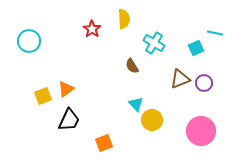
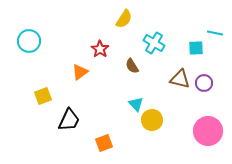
yellow semicircle: rotated 36 degrees clockwise
red star: moved 8 px right, 20 px down
cyan square: rotated 21 degrees clockwise
brown triangle: rotated 35 degrees clockwise
orange triangle: moved 14 px right, 17 px up
pink circle: moved 7 px right
